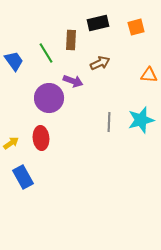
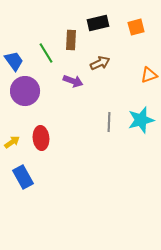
orange triangle: rotated 24 degrees counterclockwise
purple circle: moved 24 px left, 7 px up
yellow arrow: moved 1 px right, 1 px up
